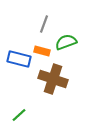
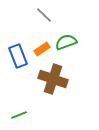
gray line: moved 9 px up; rotated 66 degrees counterclockwise
orange rectangle: moved 2 px up; rotated 49 degrees counterclockwise
blue rectangle: moved 1 px left, 3 px up; rotated 55 degrees clockwise
green line: rotated 21 degrees clockwise
